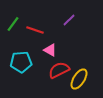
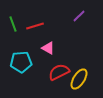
purple line: moved 10 px right, 4 px up
green line: rotated 56 degrees counterclockwise
red line: moved 4 px up; rotated 36 degrees counterclockwise
pink triangle: moved 2 px left, 2 px up
red semicircle: moved 2 px down
